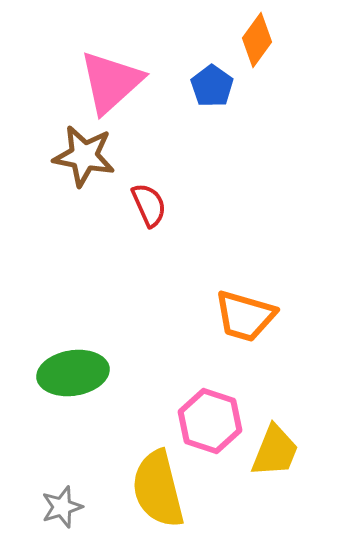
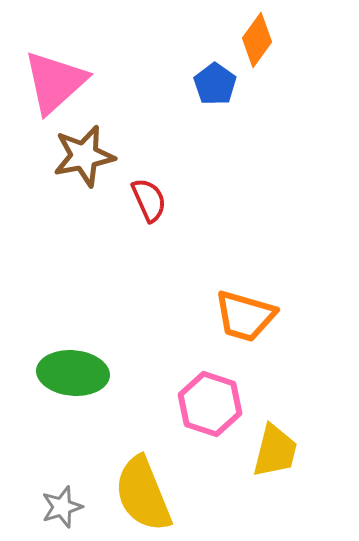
pink triangle: moved 56 px left
blue pentagon: moved 3 px right, 2 px up
brown star: rotated 22 degrees counterclockwise
red semicircle: moved 5 px up
green ellipse: rotated 14 degrees clockwise
pink hexagon: moved 17 px up
yellow trapezoid: rotated 8 degrees counterclockwise
yellow semicircle: moved 15 px left, 5 px down; rotated 8 degrees counterclockwise
